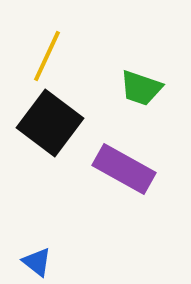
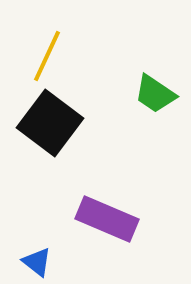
green trapezoid: moved 14 px right, 6 px down; rotated 15 degrees clockwise
purple rectangle: moved 17 px left, 50 px down; rotated 6 degrees counterclockwise
